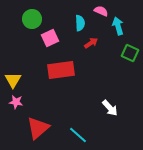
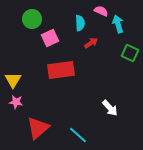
cyan arrow: moved 2 px up
